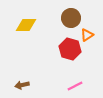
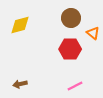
yellow diamond: moved 6 px left; rotated 15 degrees counterclockwise
orange triangle: moved 6 px right, 2 px up; rotated 48 degrees counterclockwise
red hexagon: rotated 15 degrees counterclockwise
brown arrow: moved 2 px left, 1 px up
